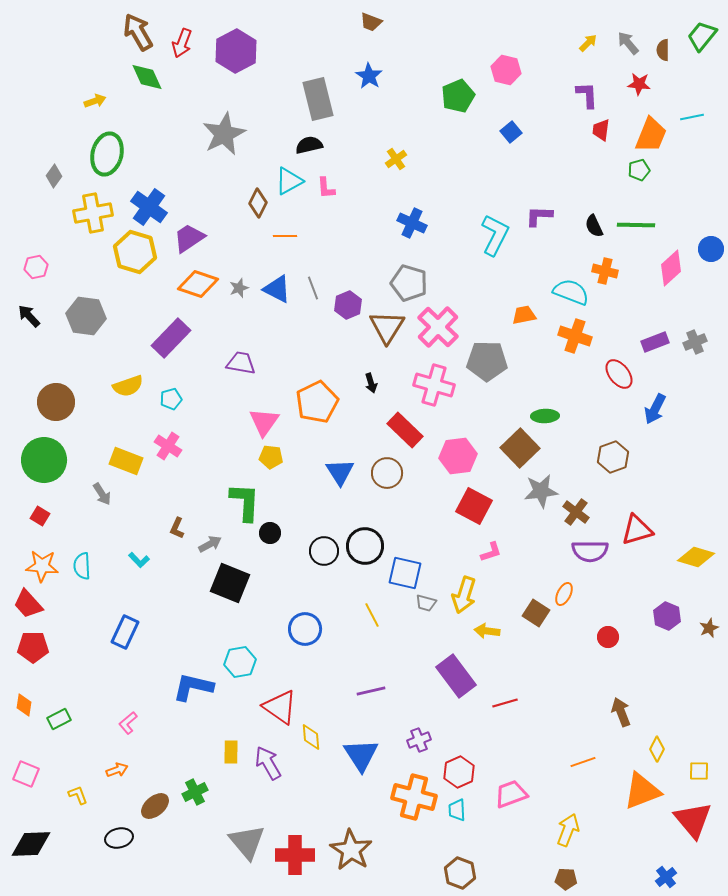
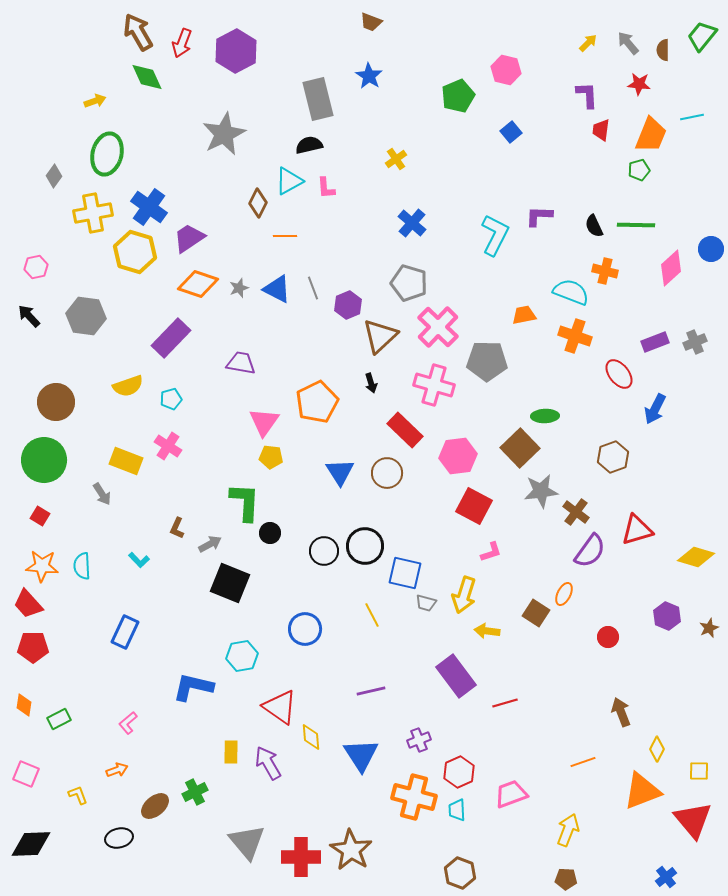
blue cross at (412, 223): rotated 16 degrees clockwise
brown triangle at (387, 327): moved 7 px left, 9 px down; rotated 15 degrees clockwise
purple semicircle at (590, 551): rotated 54 degrees counterclockwise
cyan hexagon at (240, 662): moved 2 px right, 6 px up
red cross at (295, 855): moved 6 px right, 2 px down
